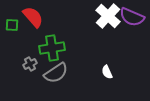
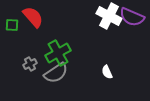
white cross: moved 1 px right; rotated 15 degrees counterclockwise
green cross: moved 6 px right, 5 px down; rotated 20 degrees counterclockwise
